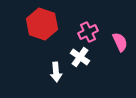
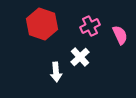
pink cross: moved 2 px right, 6 px up
pink semicircle: moved 7 px up
white cross: rotated 12 degrees clockwise
